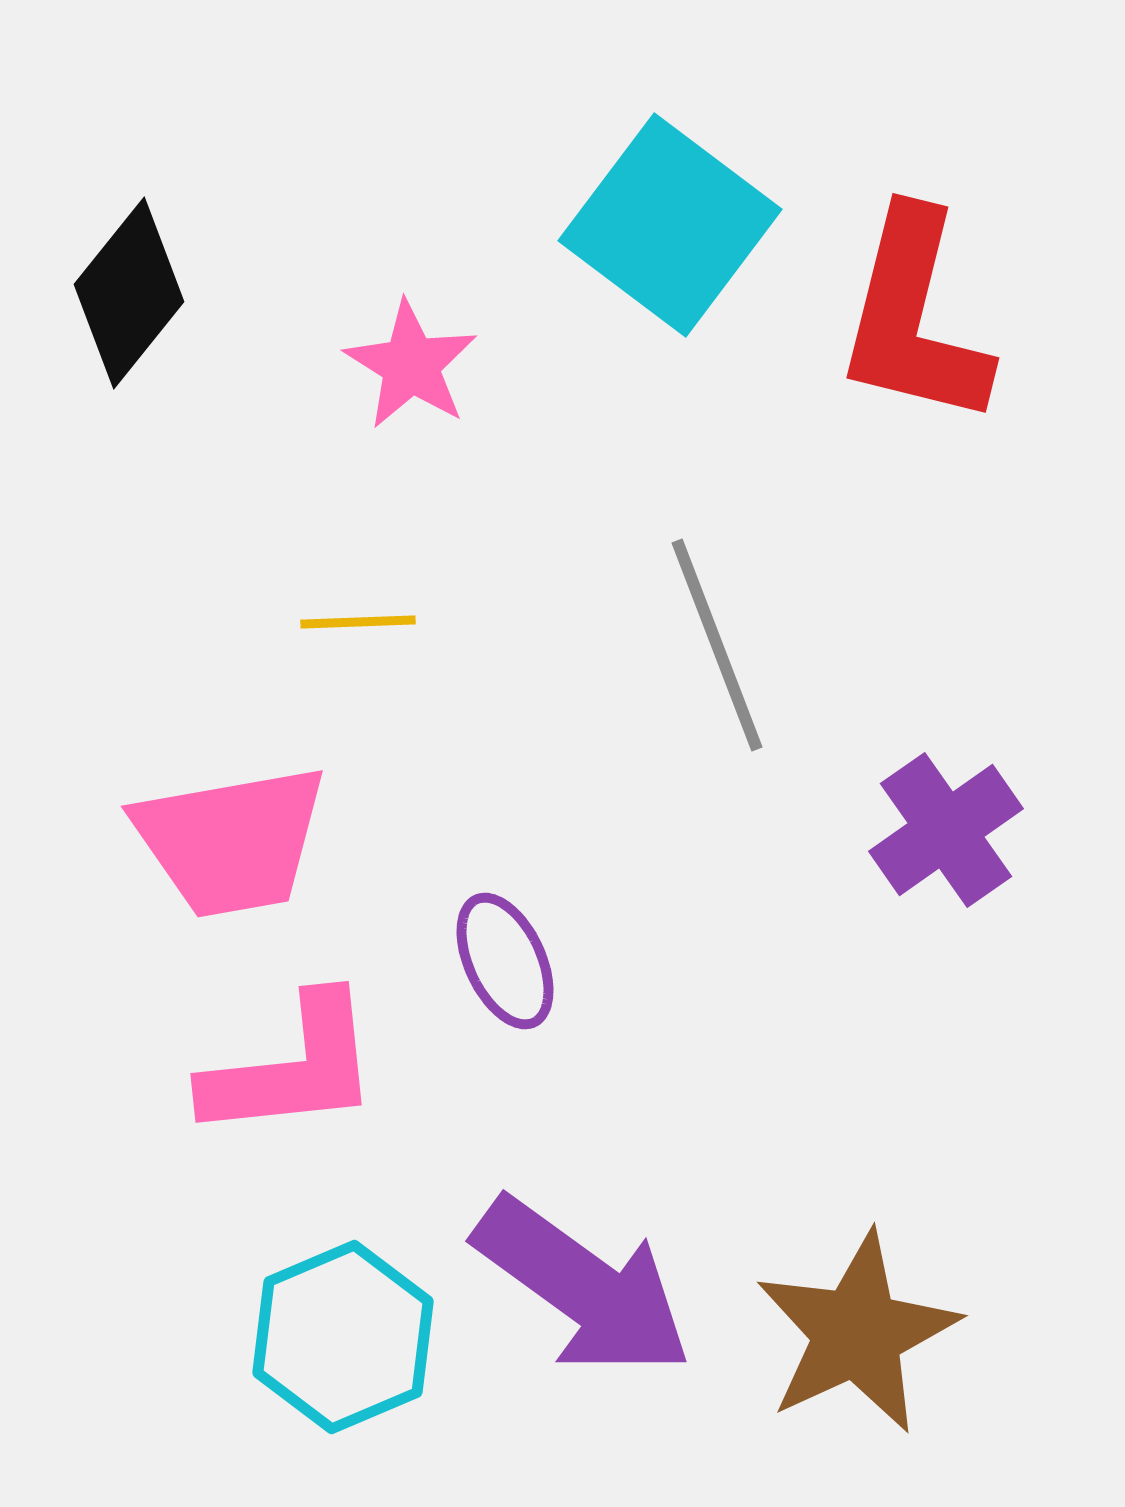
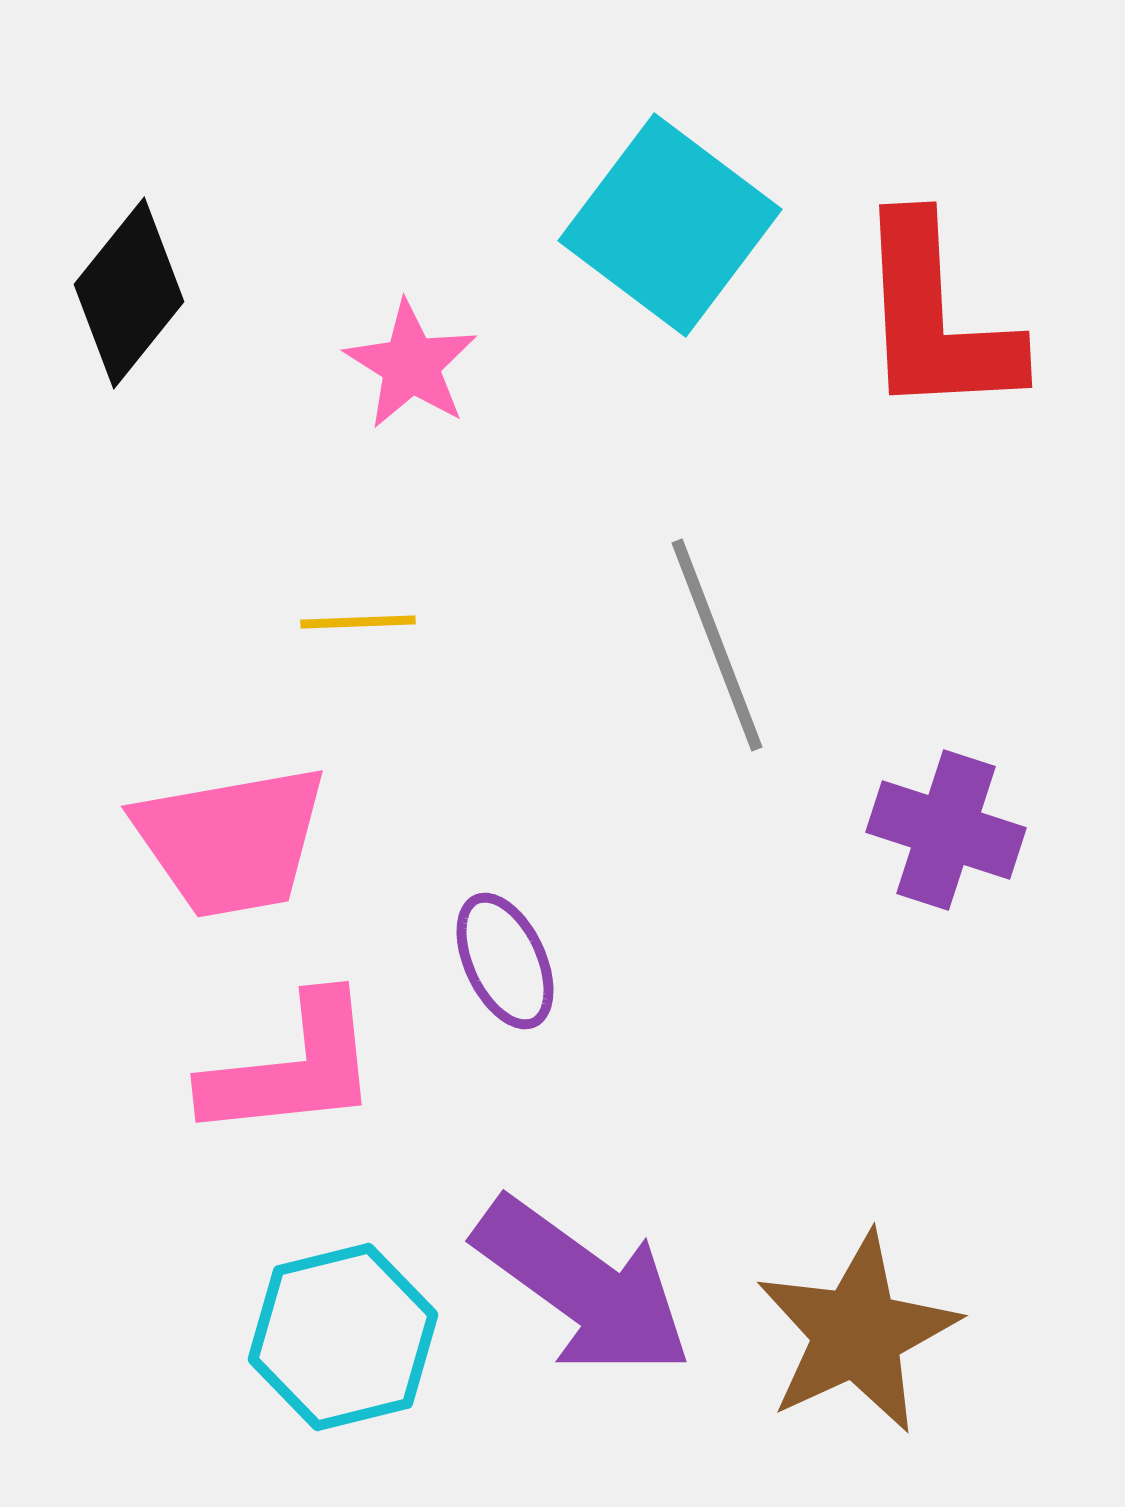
red L-shape: moved 22 px right; rotated 17 degrees counterclockwise
purple cross: rotated 37 degrees counterclockwise
cyan hexagon: rotated 9 degrees clockwise
